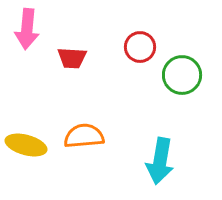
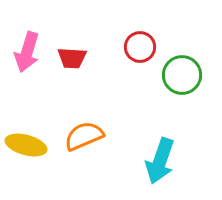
pink arrow: moved 23 px down; rotated 12 degrees clockwise
orange semicircle: rotated 18 degrees counterclockwise
cyan arrow: rotated 9 degrees clockwise
